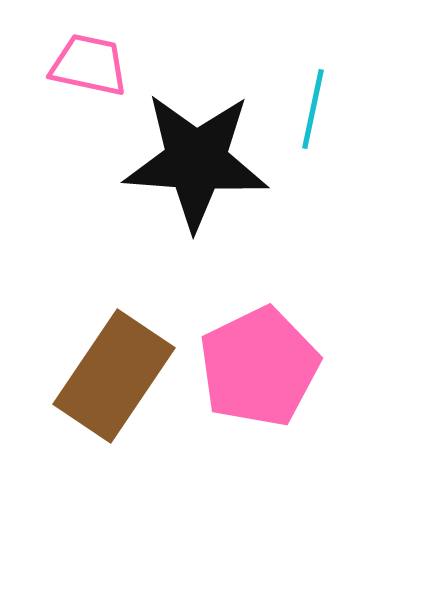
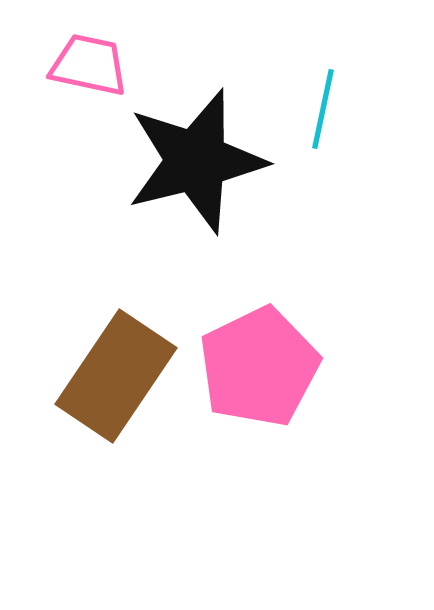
cyan line: moved 10 px right
black star: rotated 18 degrees counterclockwise
brown rectangle: moved 2 px right
